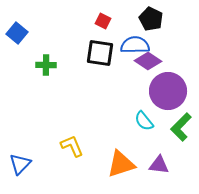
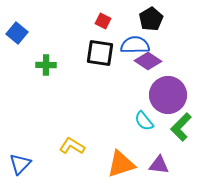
black pentagon: rotated 15 degrees clockwise
purple circle: moved 4 px down
yellow L-shape: rotated 35 degrees counterclockwise
